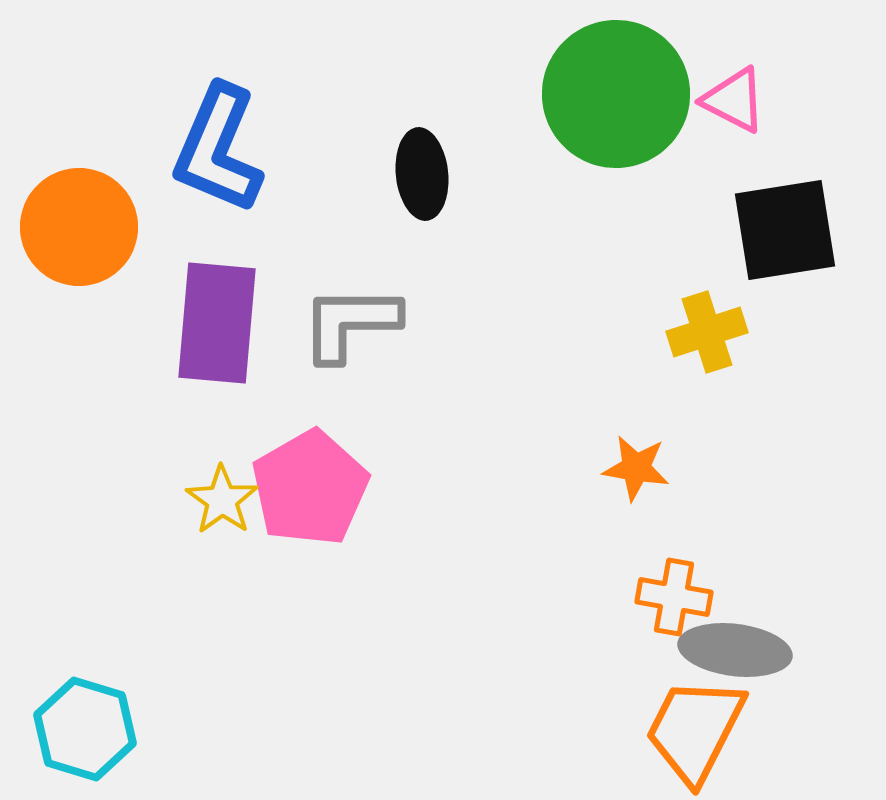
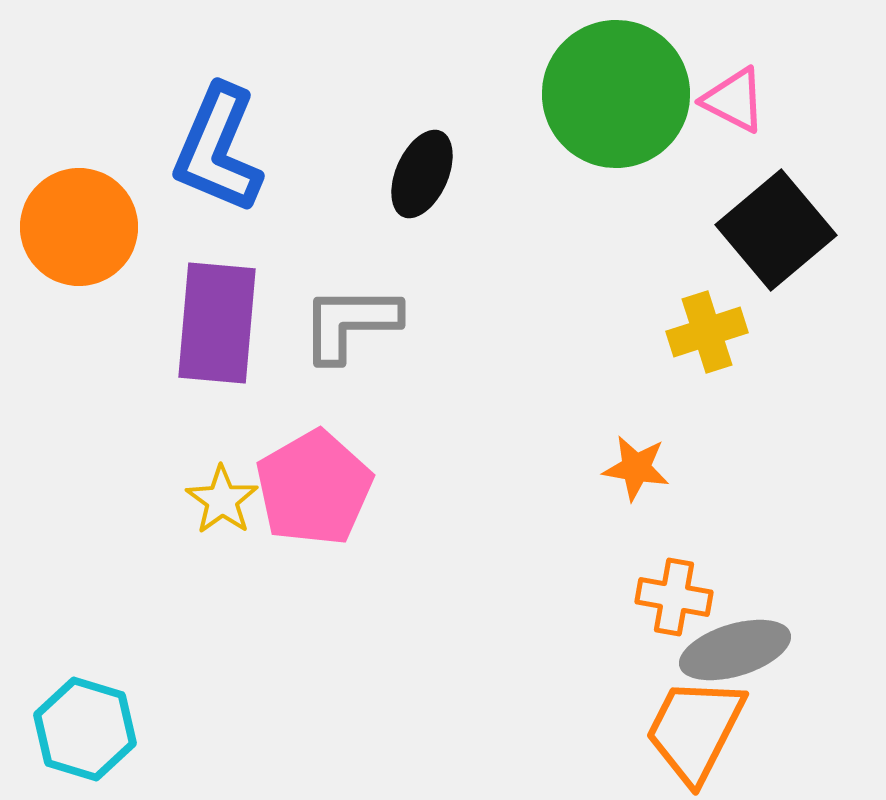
black ellipse: rotated 30 degrees clockwise
black square: moved 9 px left; rotated 31 degrees counterclockwise
pink pentagon: moved 4 px right
gray ellipse: rotated 24 degrees counterclockwise
